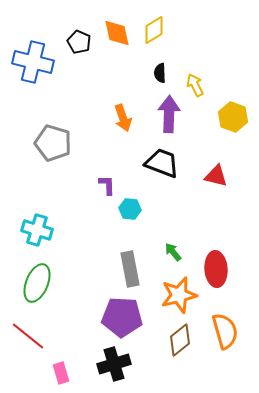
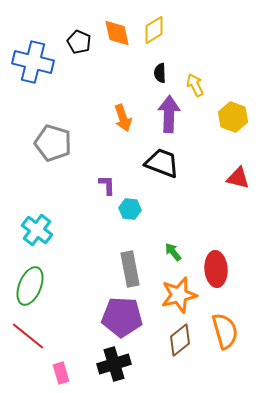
red triangle: moved 22 px right, 2 px down
cyan cross: rotated 20 degrees clockwise
green ellipse: moved 7 px left, 3 px down
